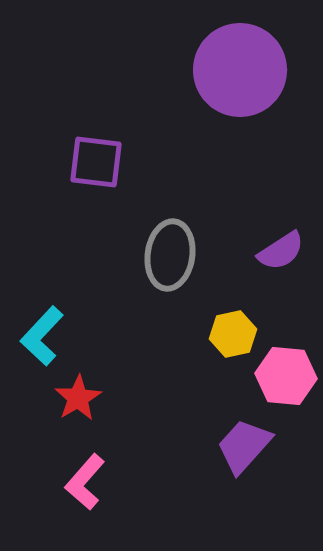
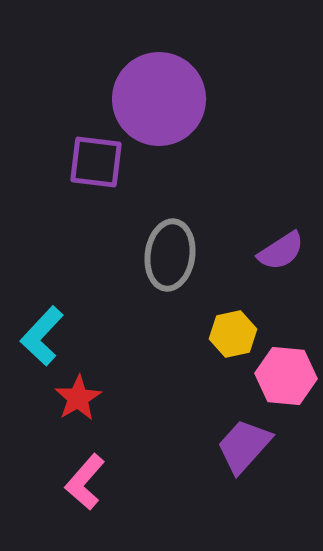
purple circle: moved 81 px left, 29 px down
